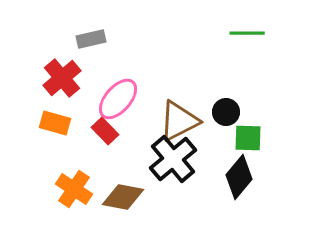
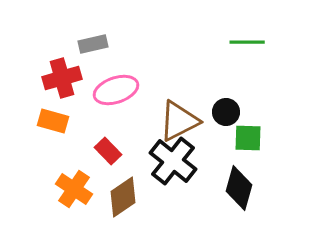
green line: moved 9 px down
gray rectangle: moved 2 px right, 5 px down
red cross: rotated 24 degrees clockwise
pink ellipse: moved 2 px left, 9 px up; rotated 30 degrees clockwise
orange rectangle: moved 2 px left, 2 px up
red rectangle: moved 3 px right, 20 px down
black cross: moved 2 px down; rotated 12 degrees counterclockwise
black diamond: moved 11 px down; rotated 24 degrees counterclockwise
brown diamond: rotated 45 degrees counterclockwise
